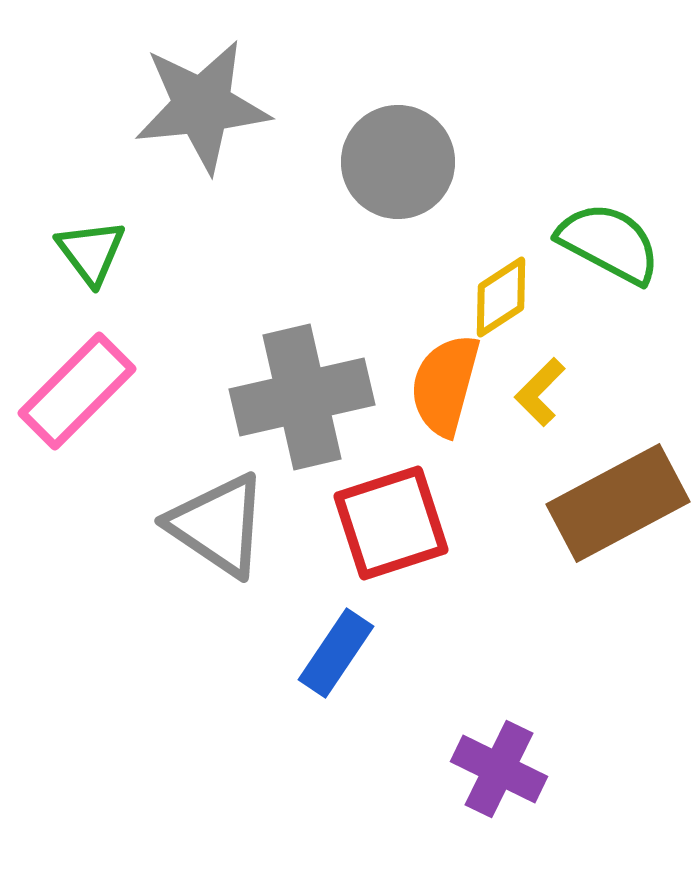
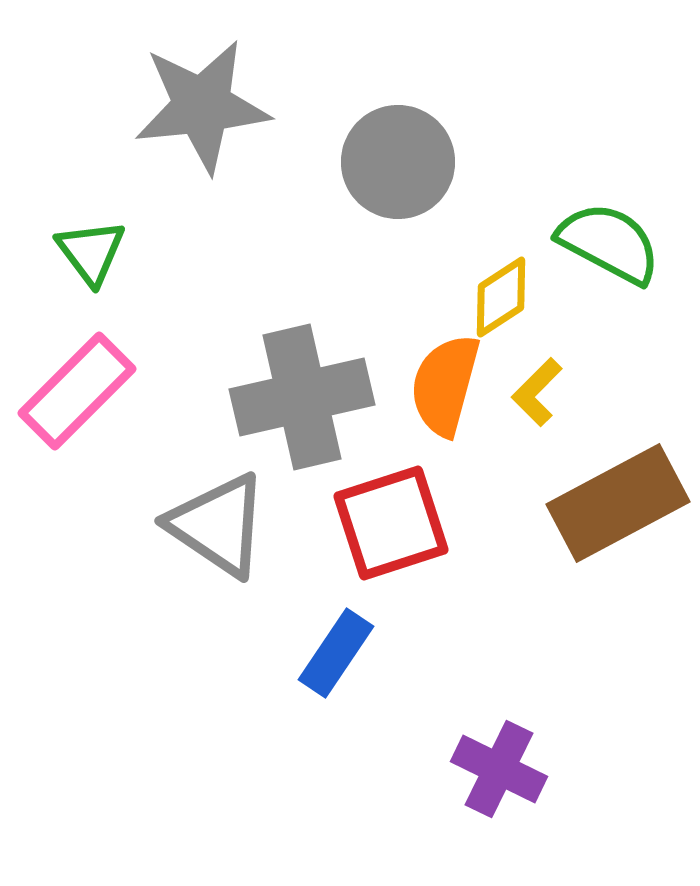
yellow L-shape: moved 3 px left
